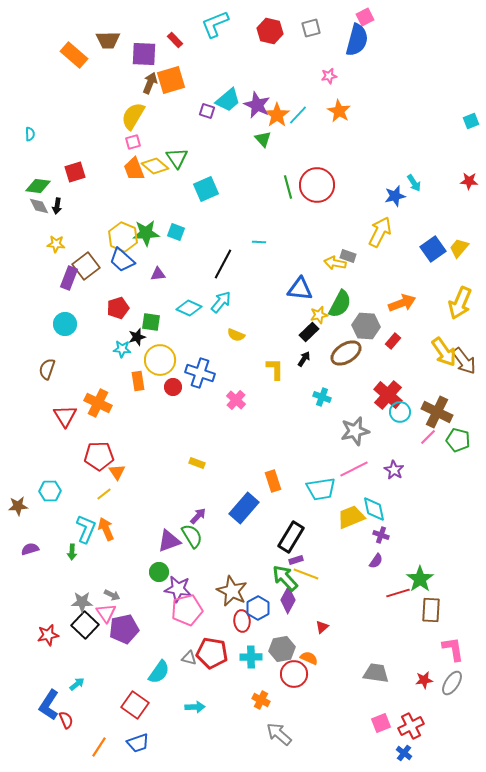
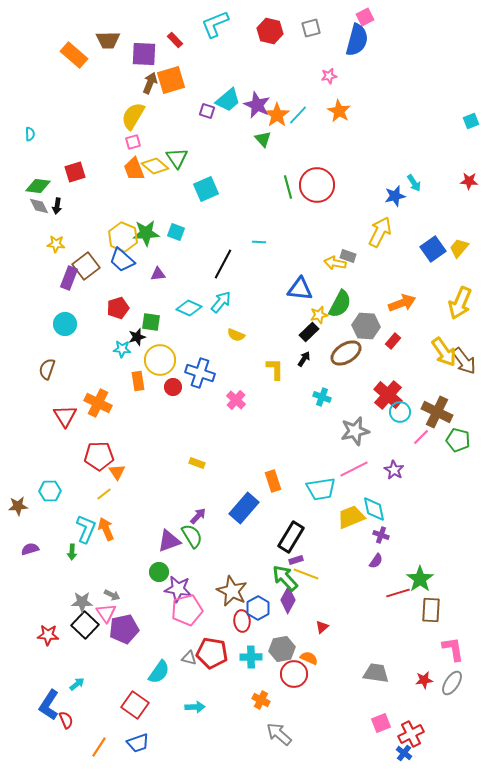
pink line at (428, 437): moved 7 px left
red star at (48, 635): rotated 15 degrees clockwise
red cross at (411, 726): moved 8 px down
